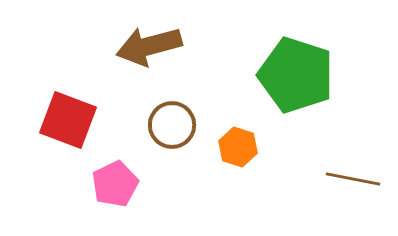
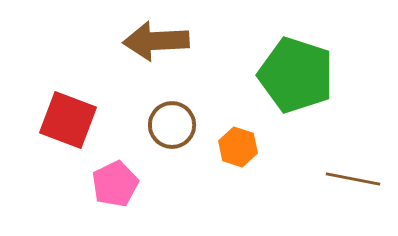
brown arrow: moved 7 px right, 5 px up; rotated 12 degrees clockwise
